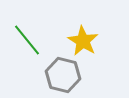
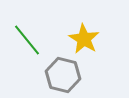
yellow star: moved 1 px right, 2 px up
